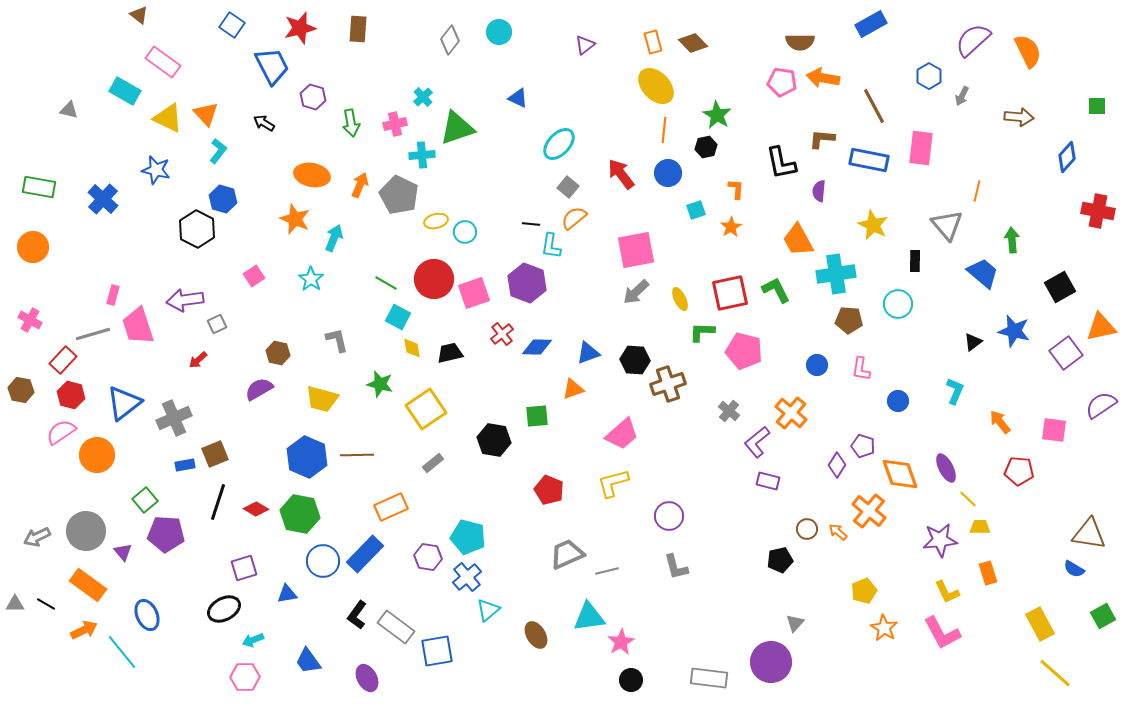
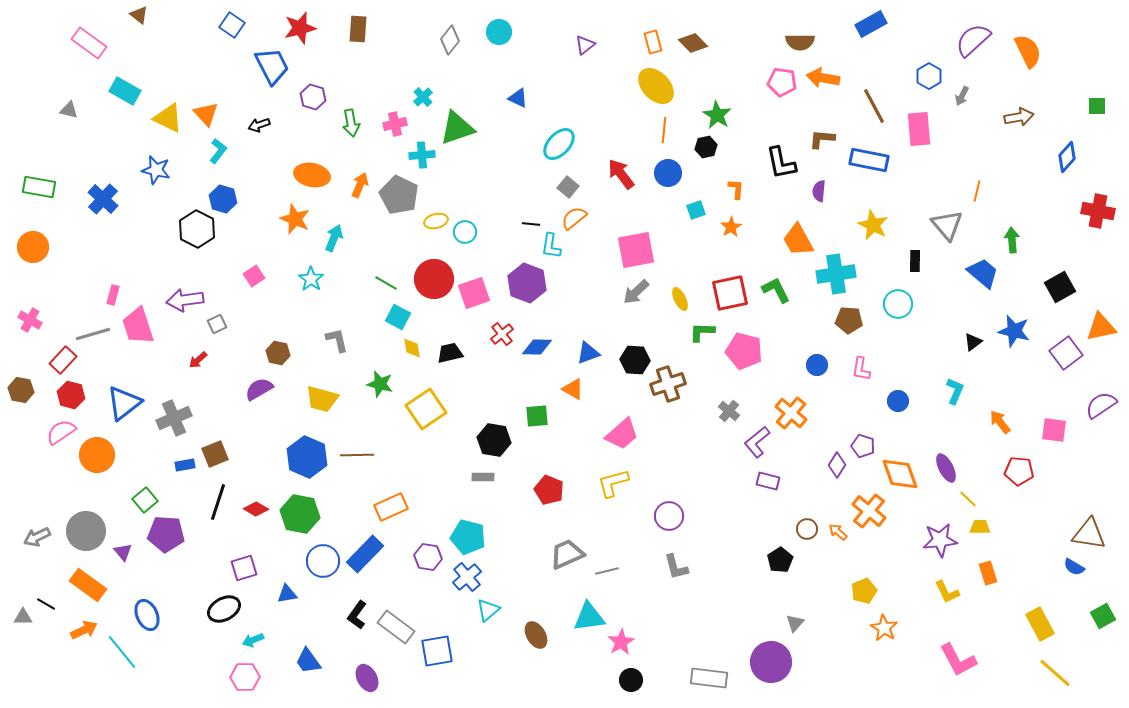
pink rectangle at (163, 62): moved 74 px left, 19 px up
brown arrow at (1019, 117): rotated 16 degrees counterclockwise
black arrow at (264, 123): moved 5 px left, 2 px down; rotated 50 degrees counterclockwise
pink rectangle at (921, 148): moved 2 px left, 19 px up; rotated 12 degrees counterclockwise
orange triangle at (573, 389): rotated 50 degrees clockwise
gray rectangle at (433, 463): moved 50 px right, 14 px down; rotated 40 degrees clockwise
black pentagon at (780, 560): rotated 20 degrees counterclockwise
blue semicircle at (1074, 569): moved 2 px up
gray triangle at (15, 604): moved 8 px right, 13 px down
pink L-shape at (942, 633): moved 16 px right, 27 px down
